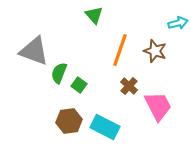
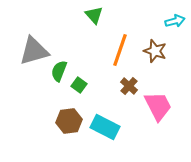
cyan arrow: moved 3 px left, 2 px up
gray triangle: rotated 36 degrees counterclockwise
green semicircle: moved 2 px up
